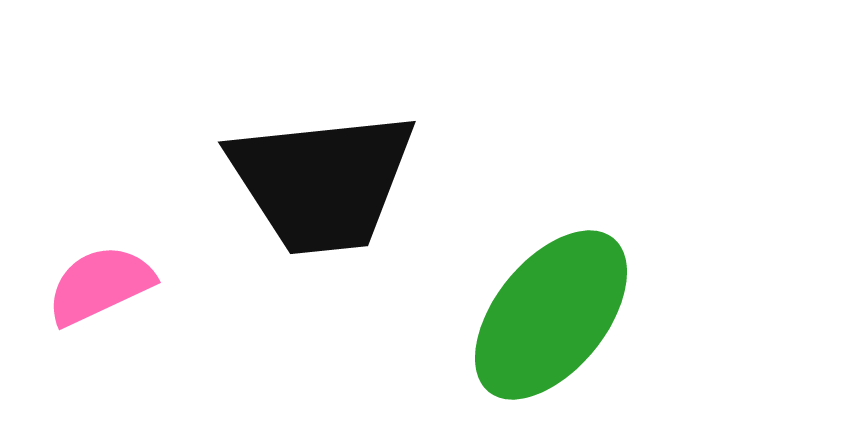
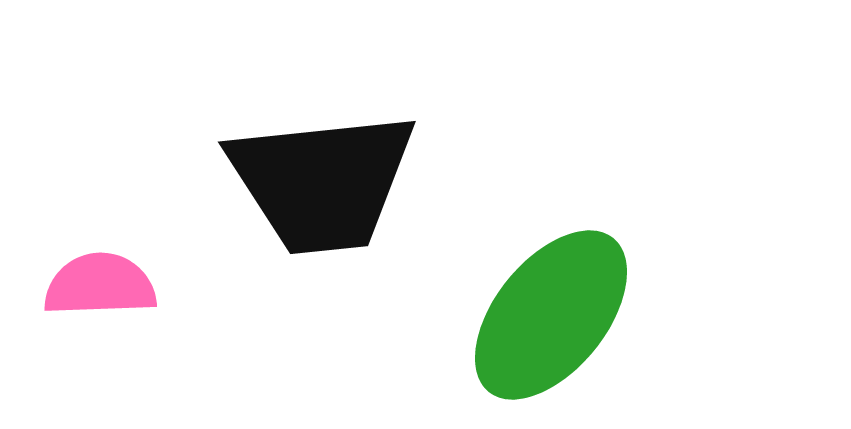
pink semicircle: rotated 23 degrees clockwise
